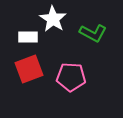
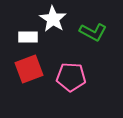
green L-shape: moved 1 px up
